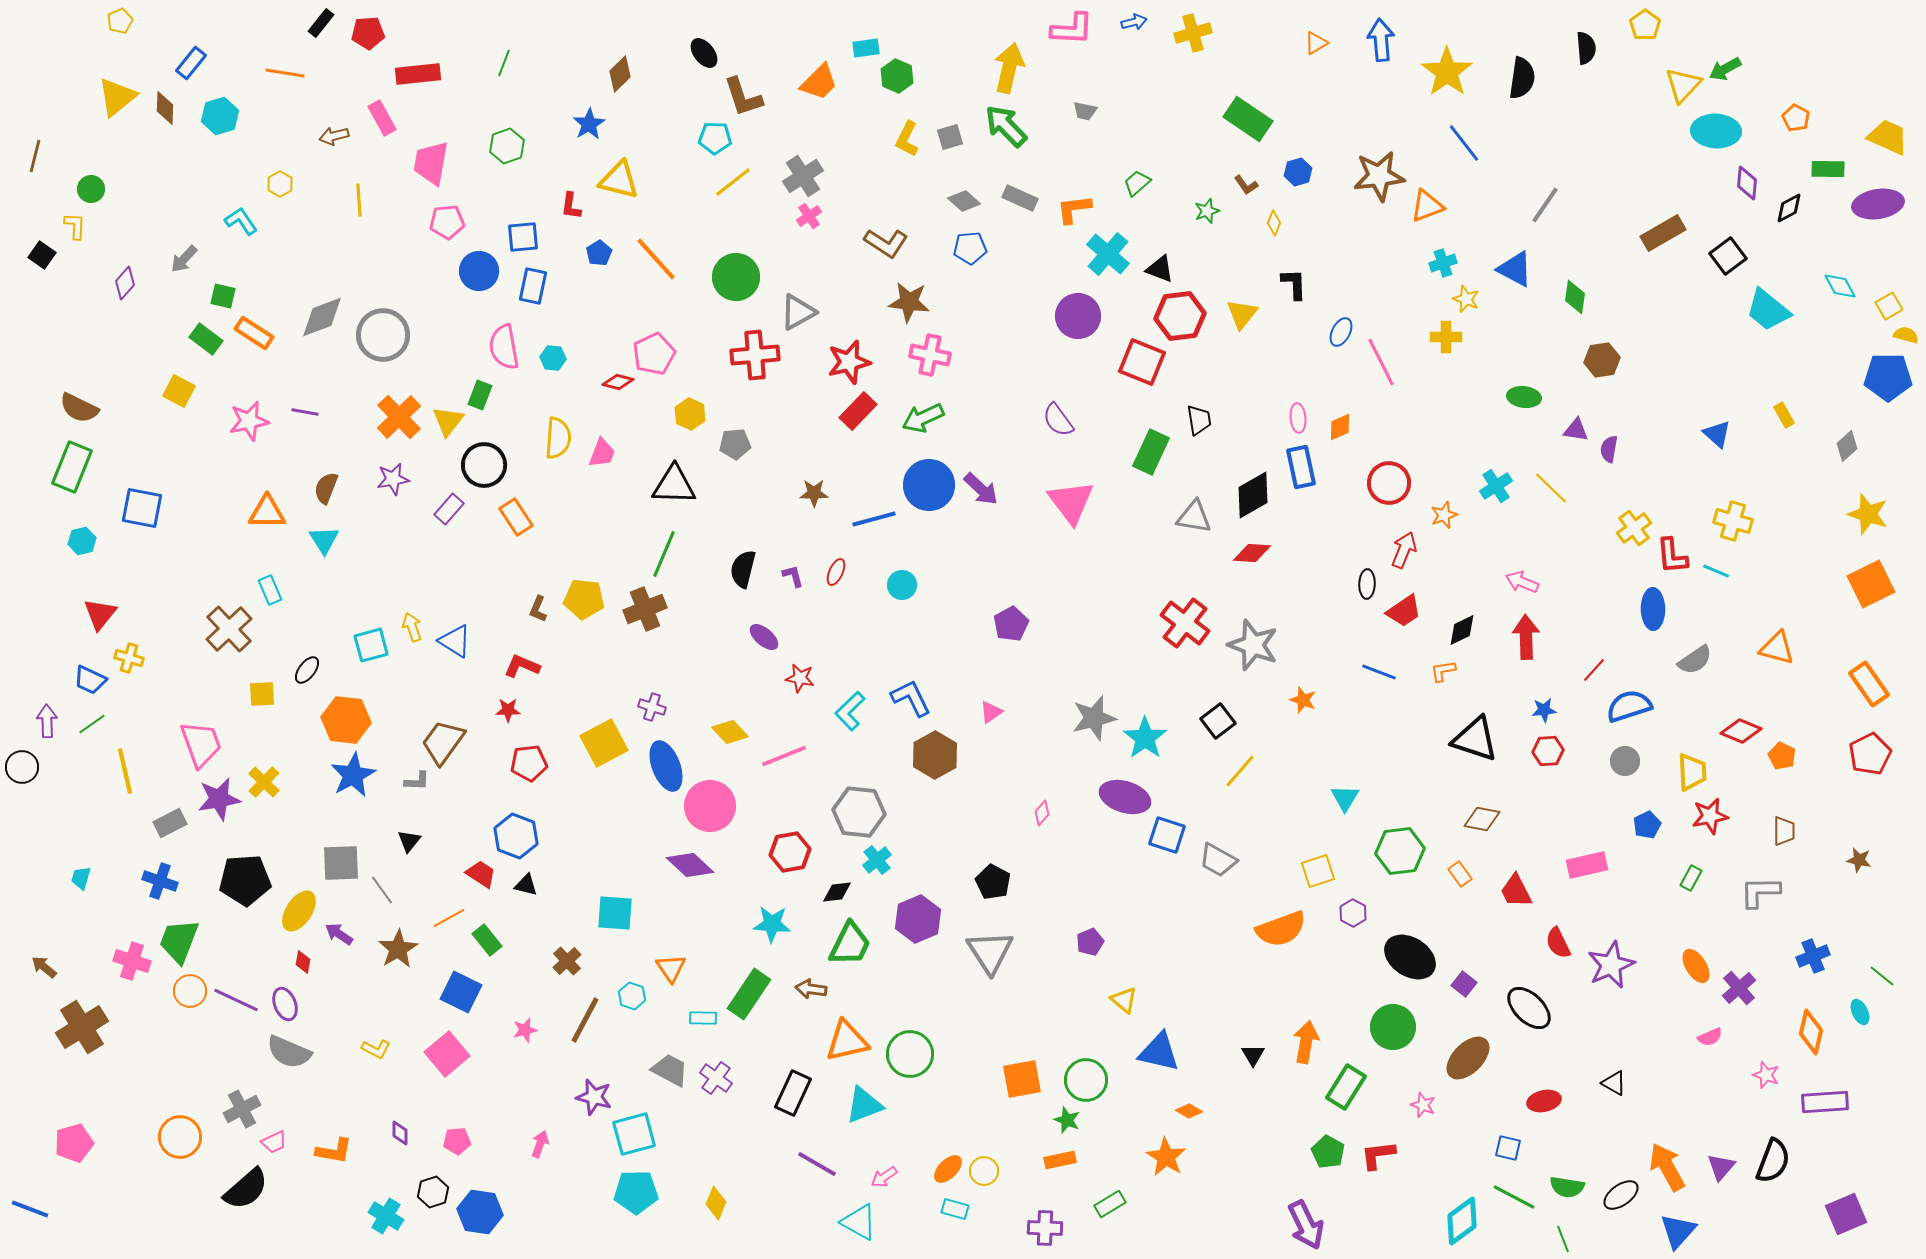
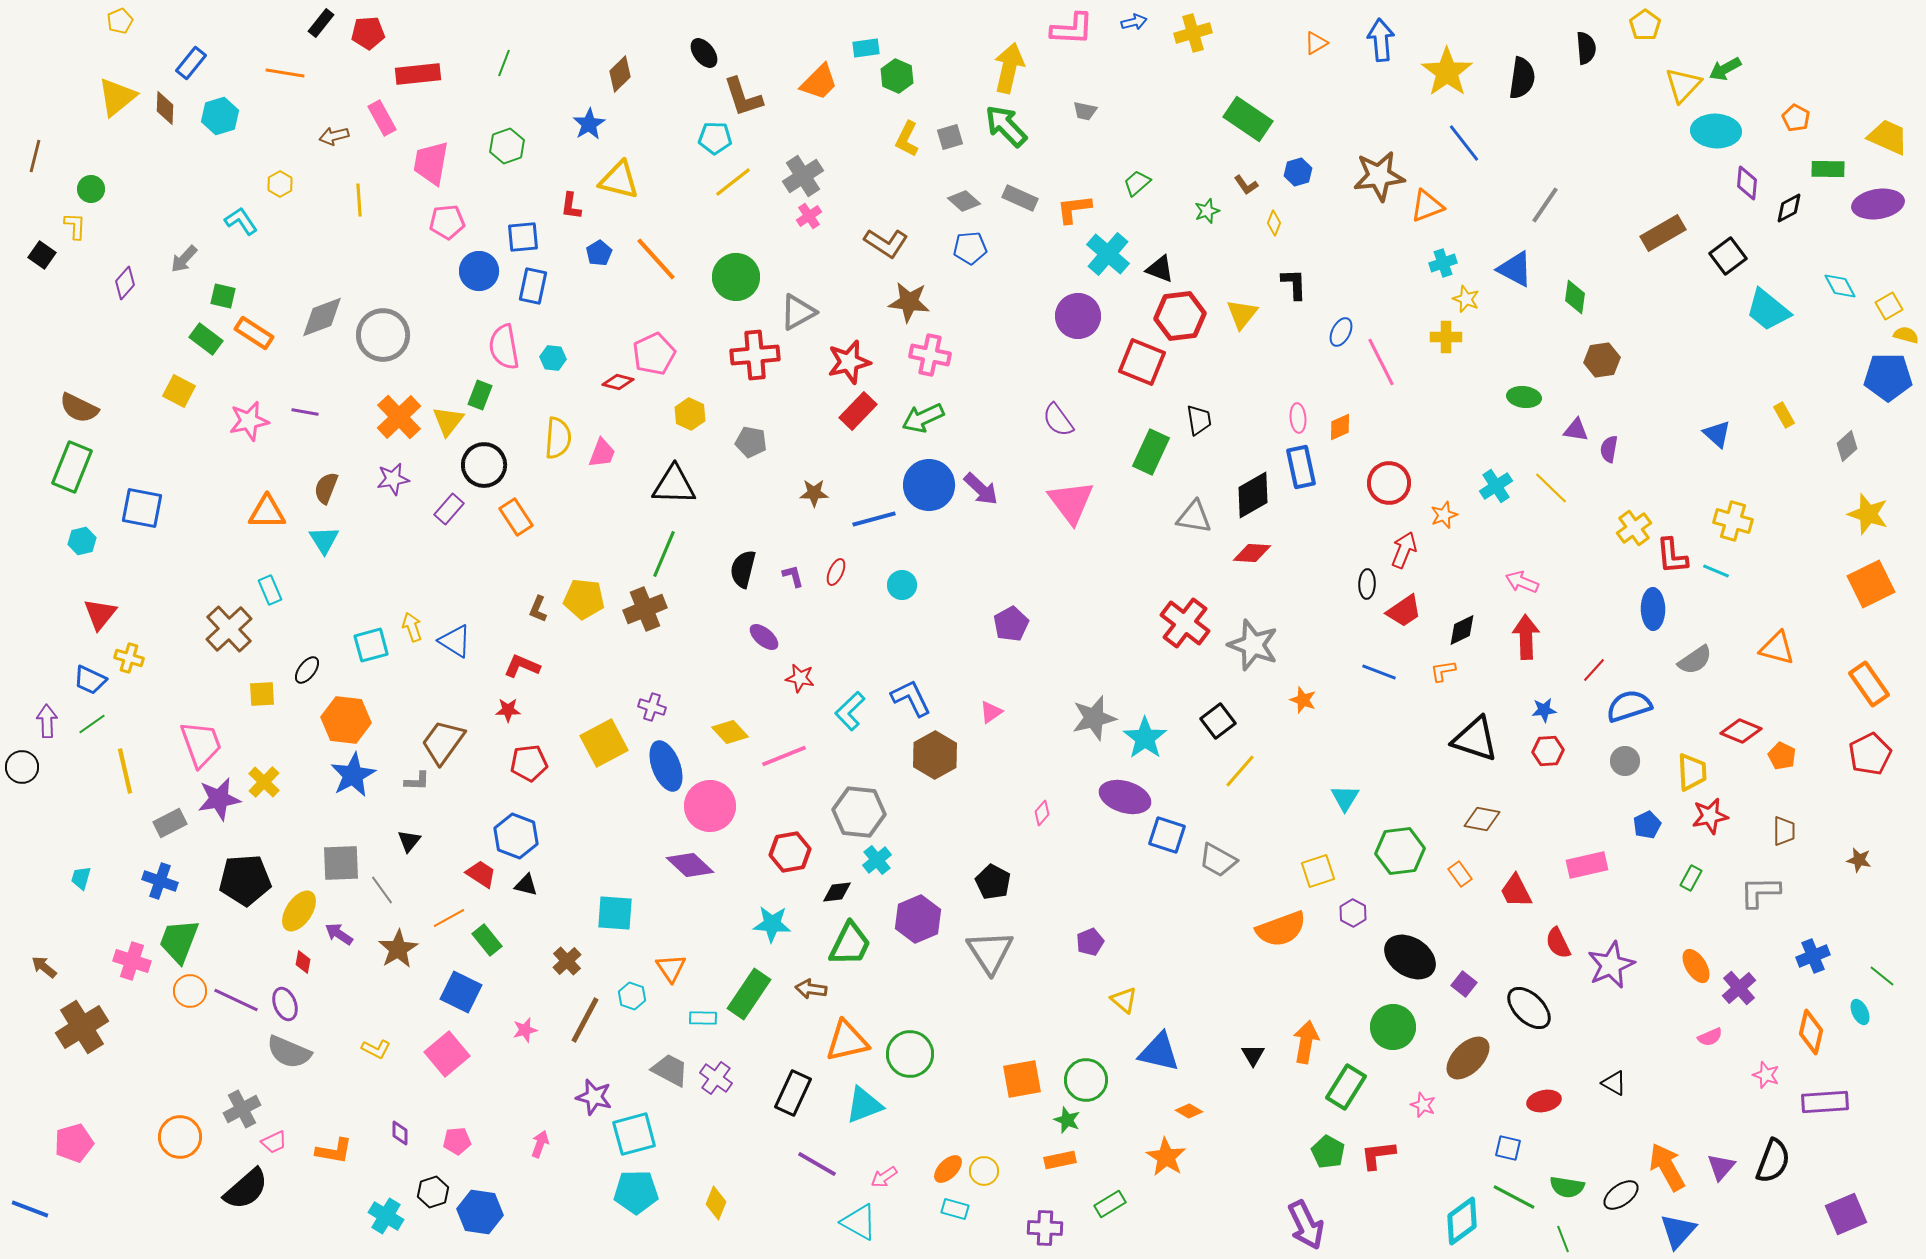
gray pentagon at (735, 444): moved 16 px right, 2 px up; rotated 16 degrees clockwise
